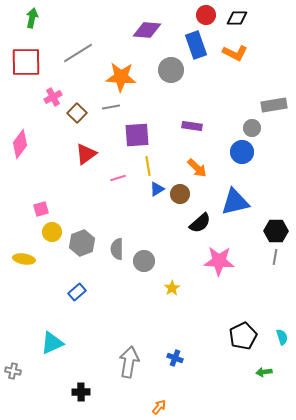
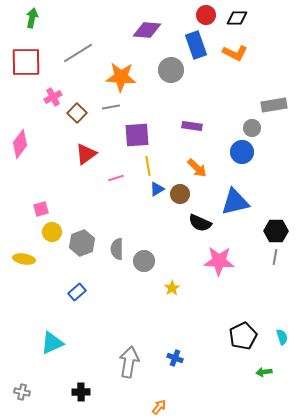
pink line at (118, 178): moved 2 px left
black semicircle at (200, 223): rotated 65 degrees clockwise
gray cross at (13, 371): moved 9 px right, 21 px down
